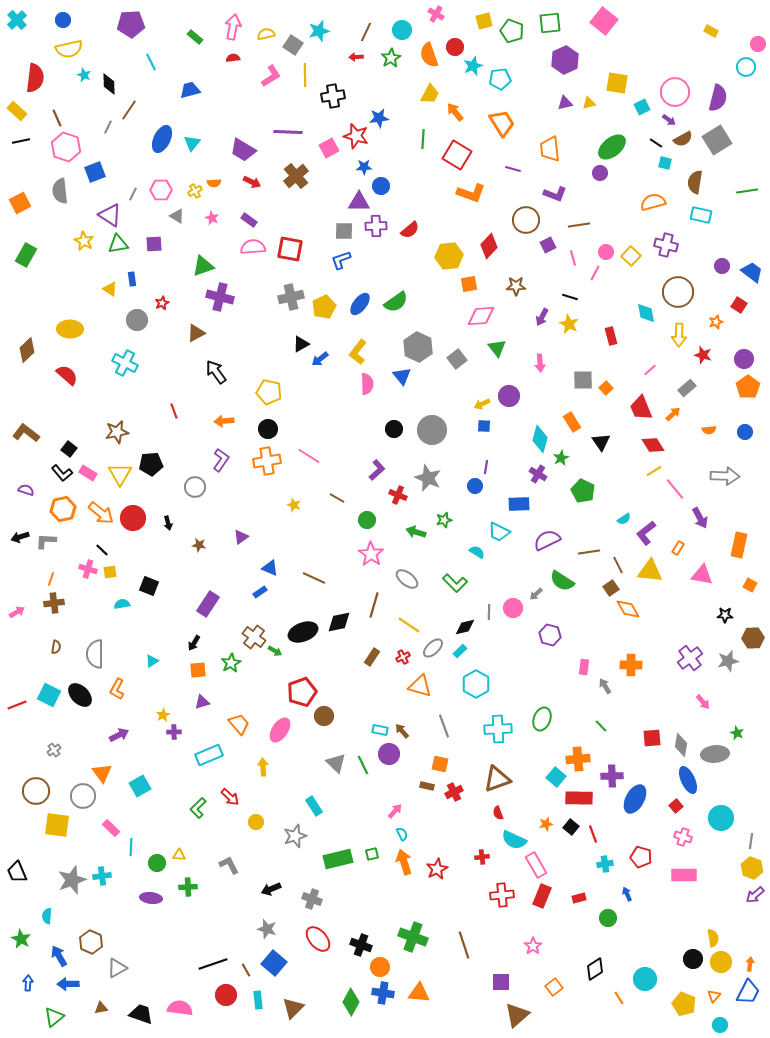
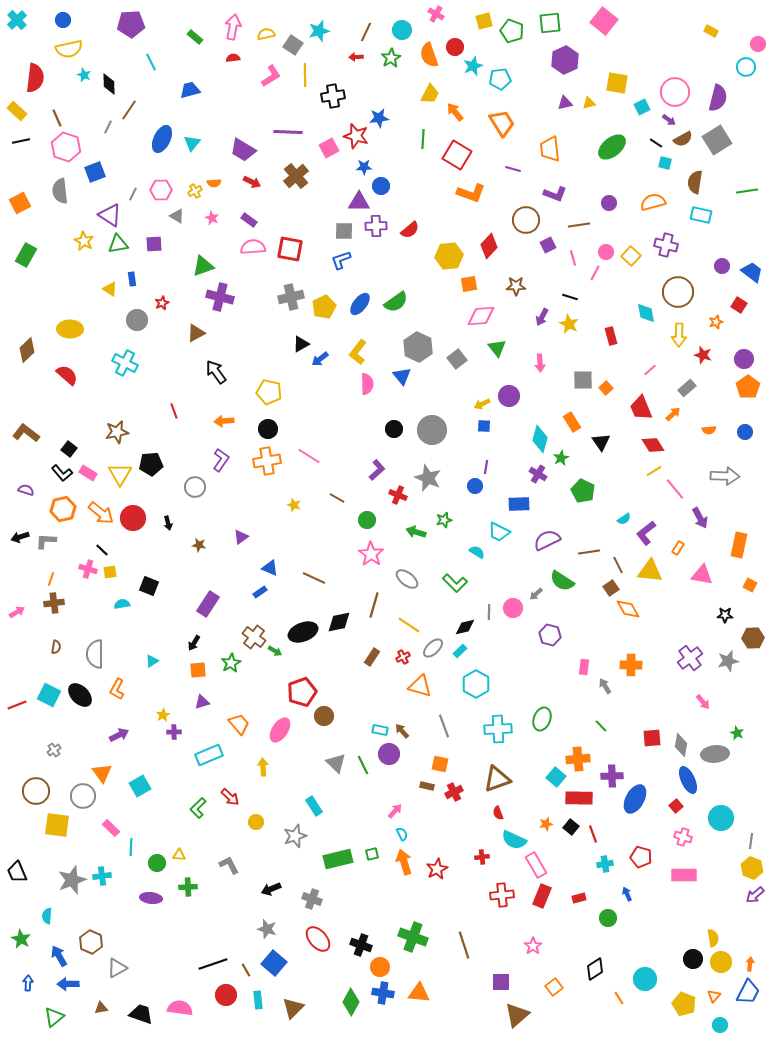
purple circle at (600, 173): moved 9 px right, 30 px down
